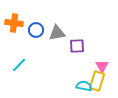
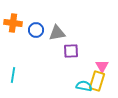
orange cross: moved 1 px left
purple square: moved 6 px left, 5 px down
cyan line: moved 6 px left, 10 px down; rotated 35 degrees counterclockwise
